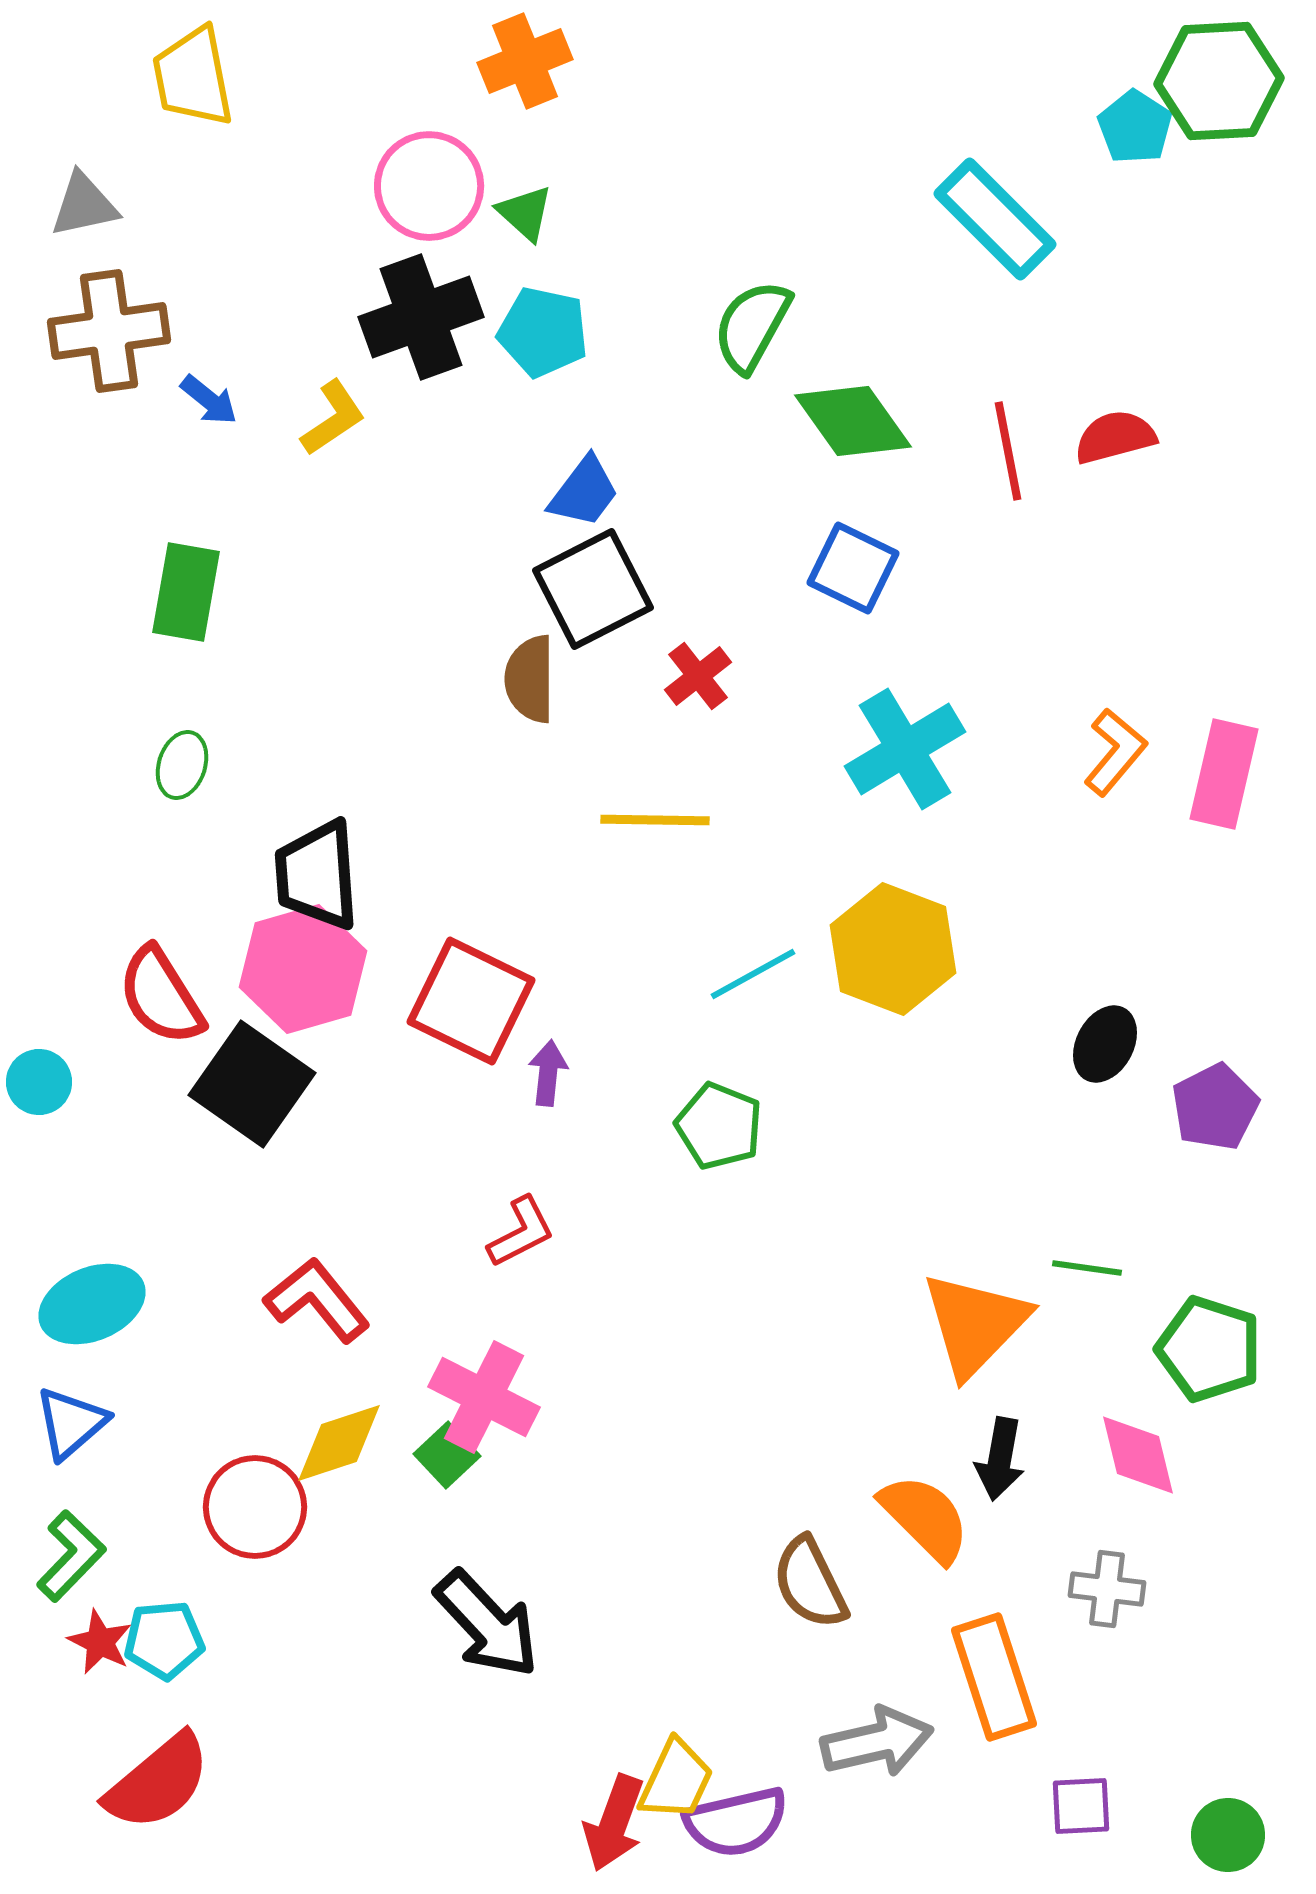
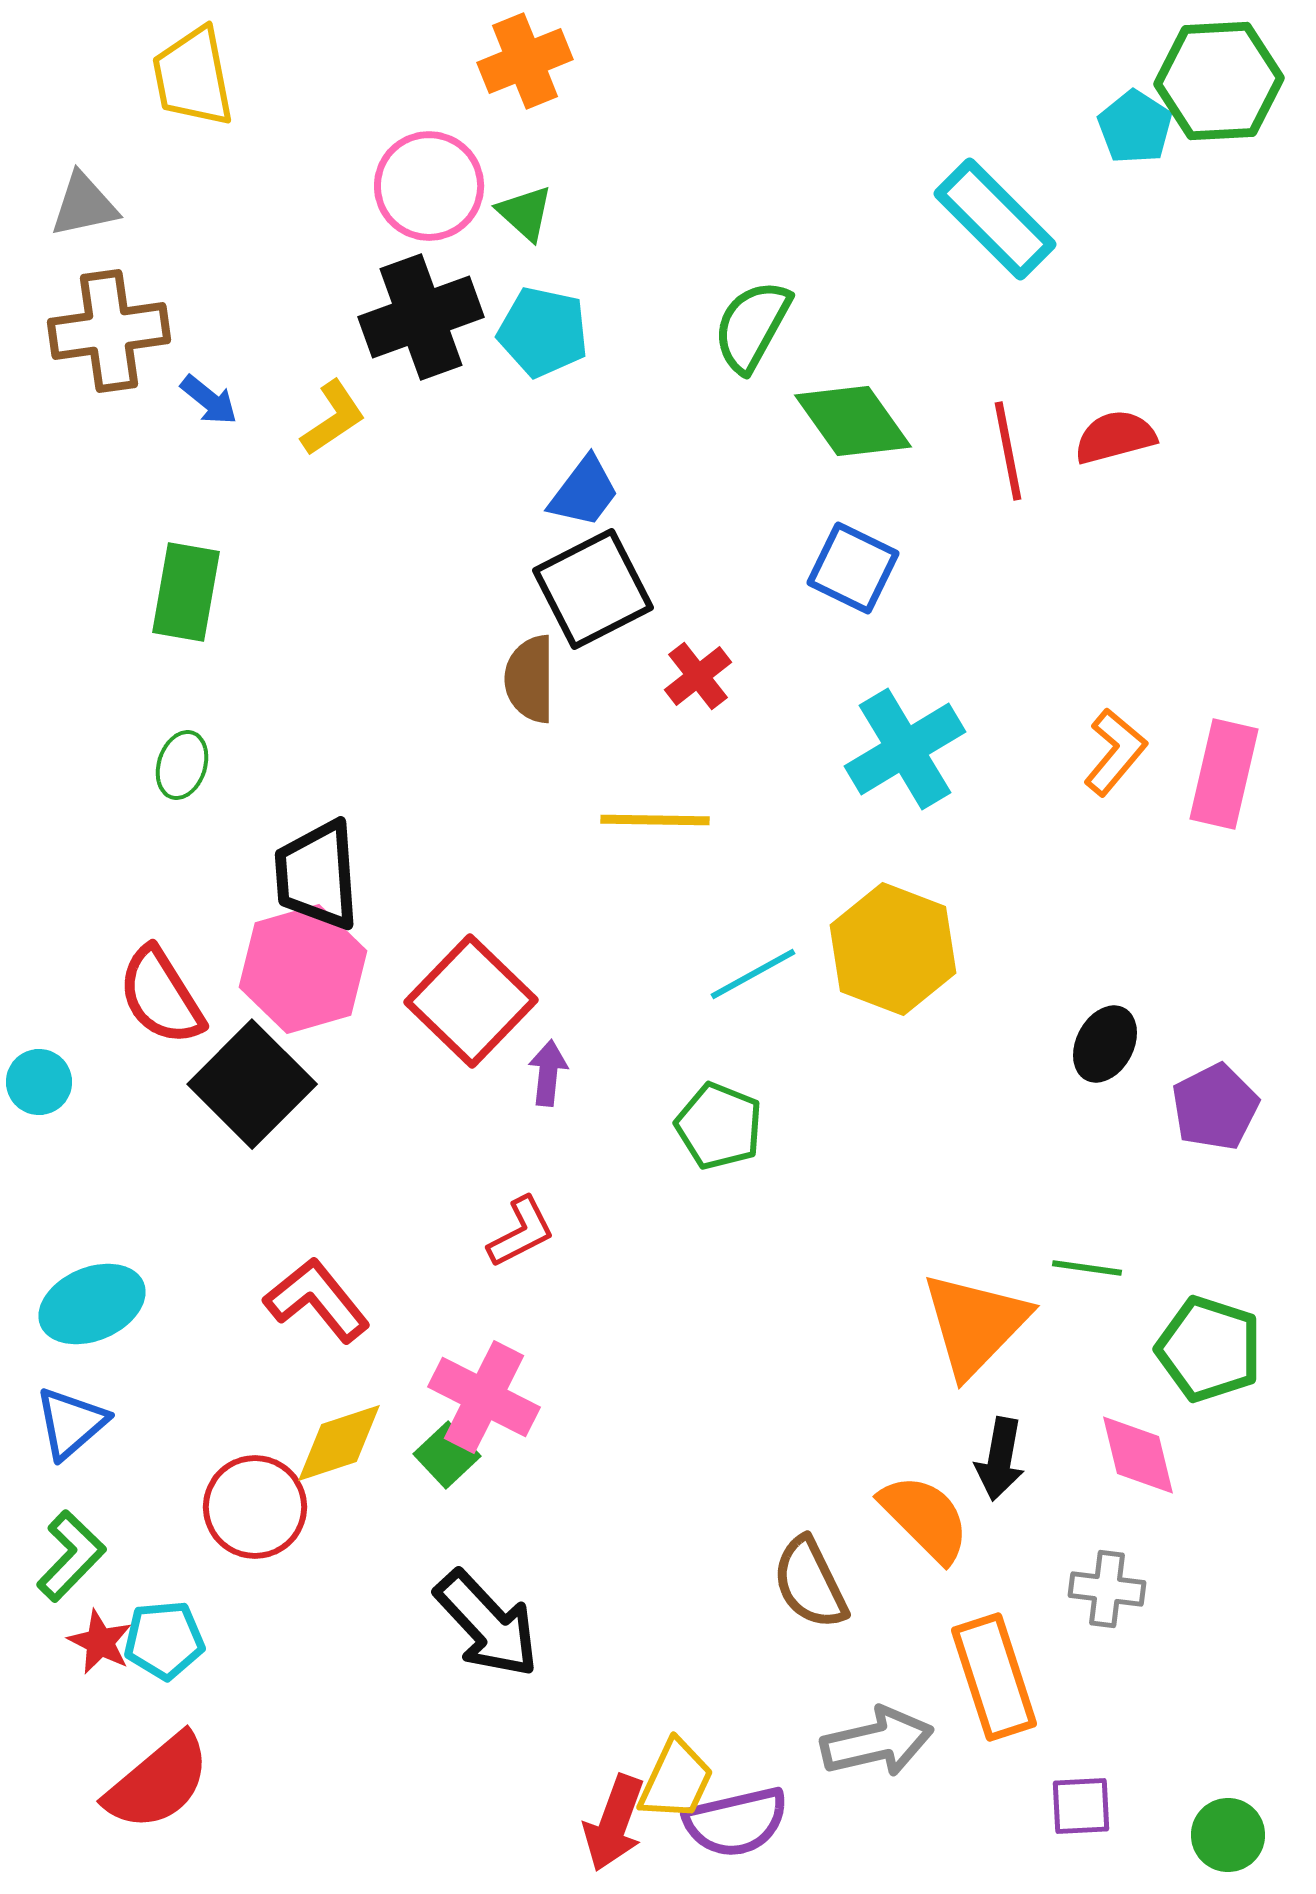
red square at (471, 1001): rotated 18 degrees clockwise
black square at (252, 1084): rotated 10 degrees clockwise
